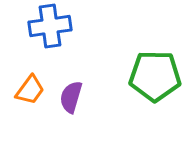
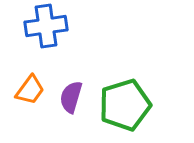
blue cross: moved 4 px left
green pentagon: moved 30 px left, 29 px down; rotated 18 degrees counterclockwise
